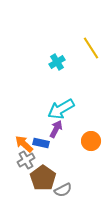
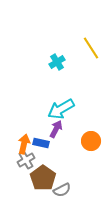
orange arrow: rotated 60 degrees clockwise
gray semicircle: moved 1 px left
